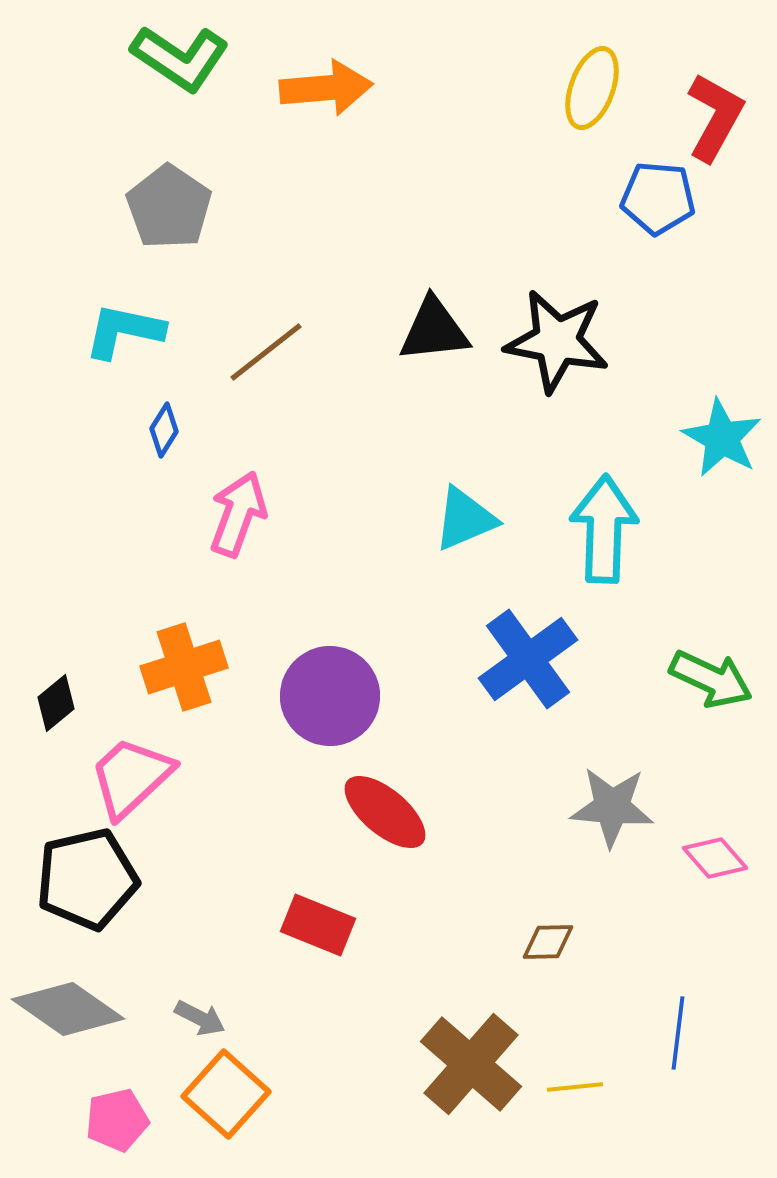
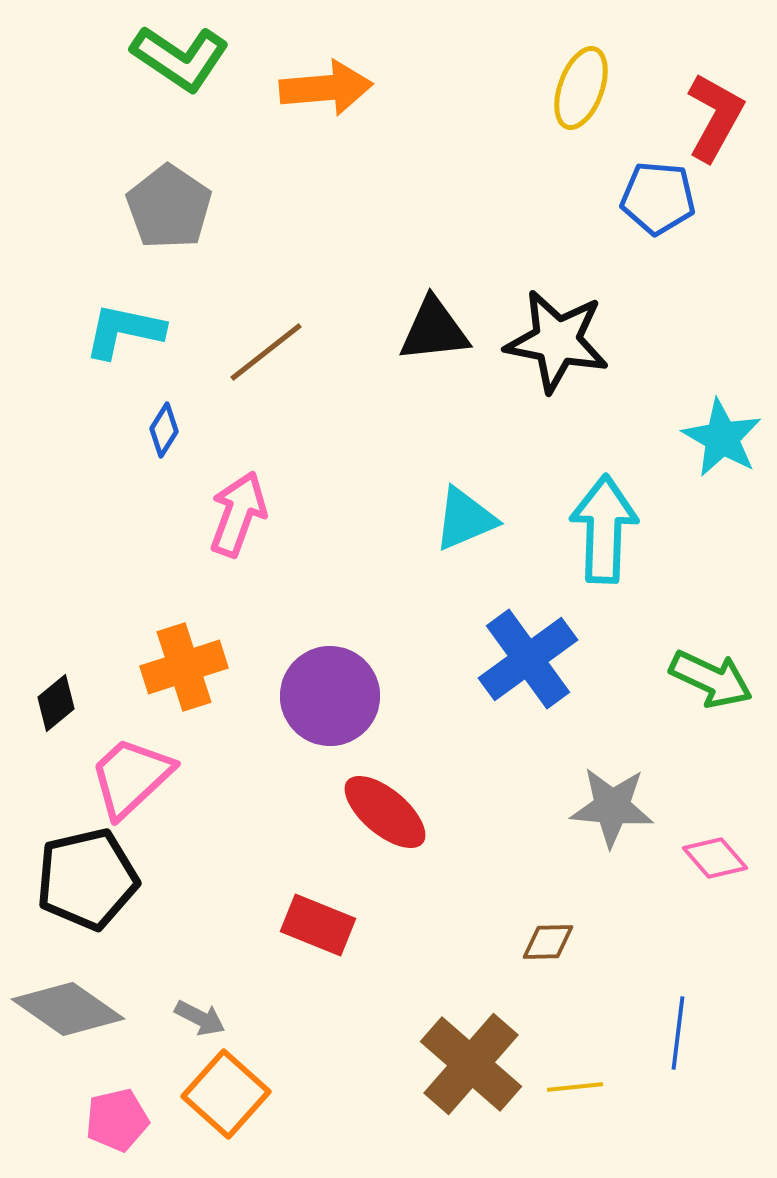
yellow ellipse: moved 11 px left
